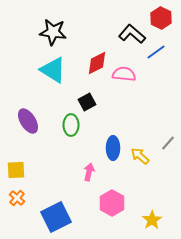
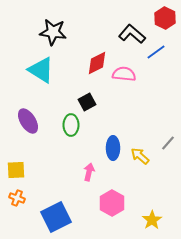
red hexagon: moved 4 px right
cyan triangle: moved 12 px left
orange cross: rotated 21 degrees counterclockwise
